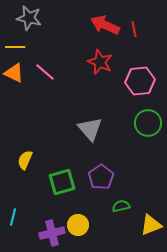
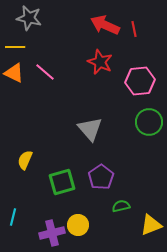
green circle: moved 1 px right, 1 px up
